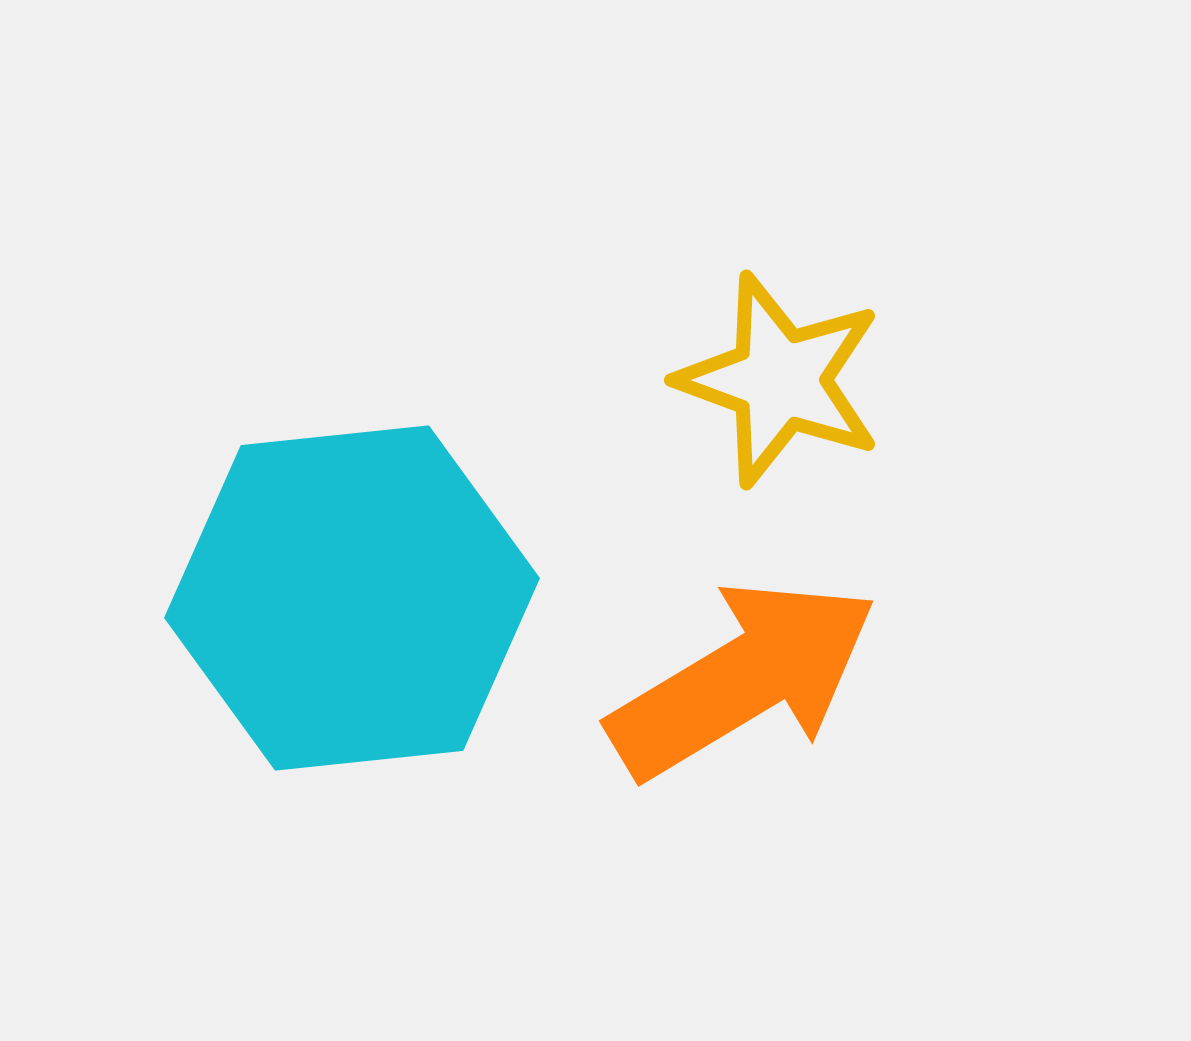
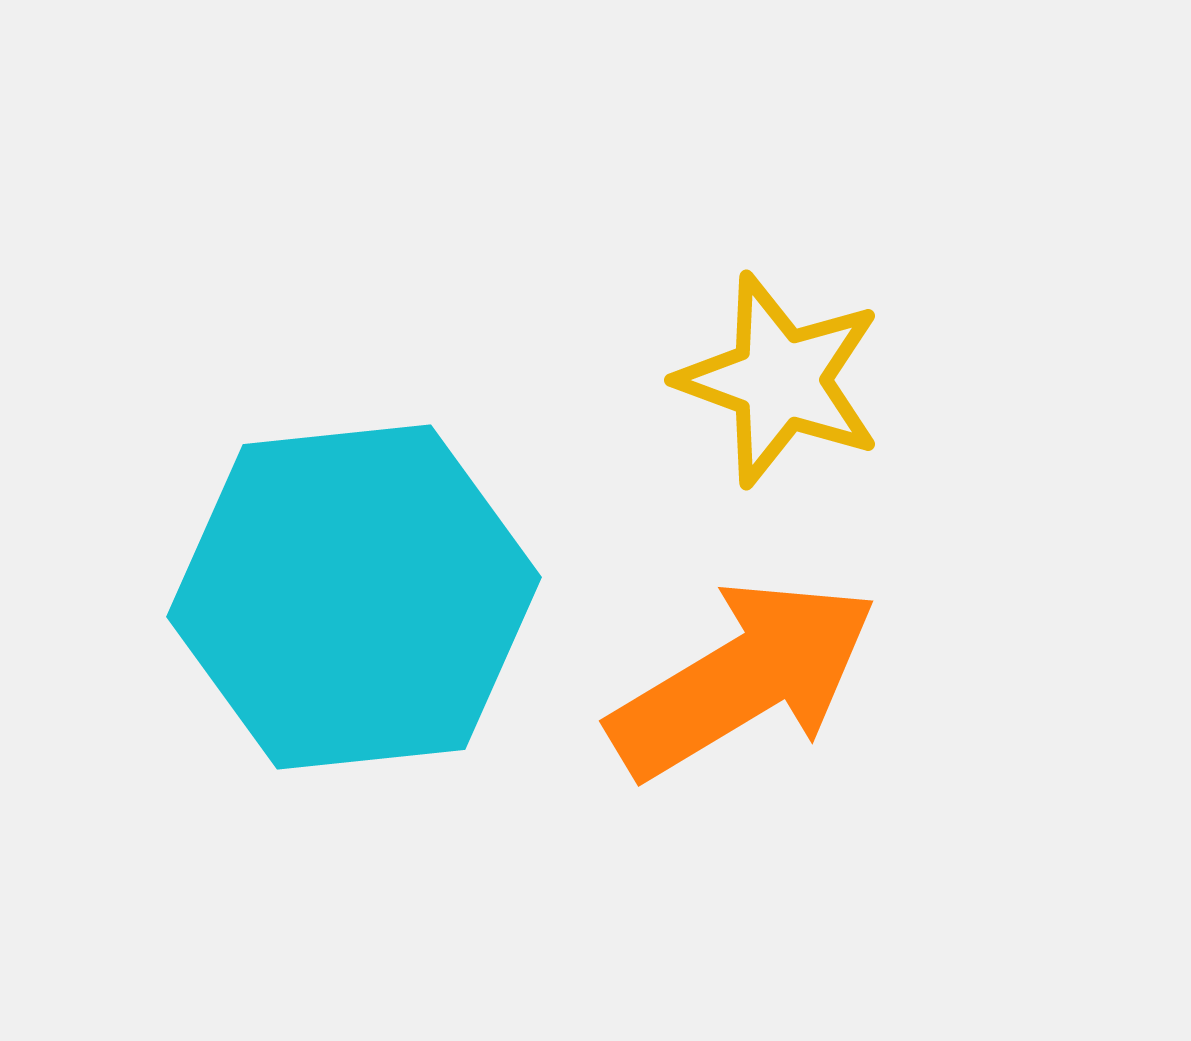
cyan hexagon: moved 2 px right, 1 px up
